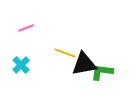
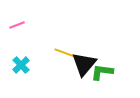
pink line: moved 9 px left, 3 px up
black triangle: rotated 40 degrees counterclockwise
